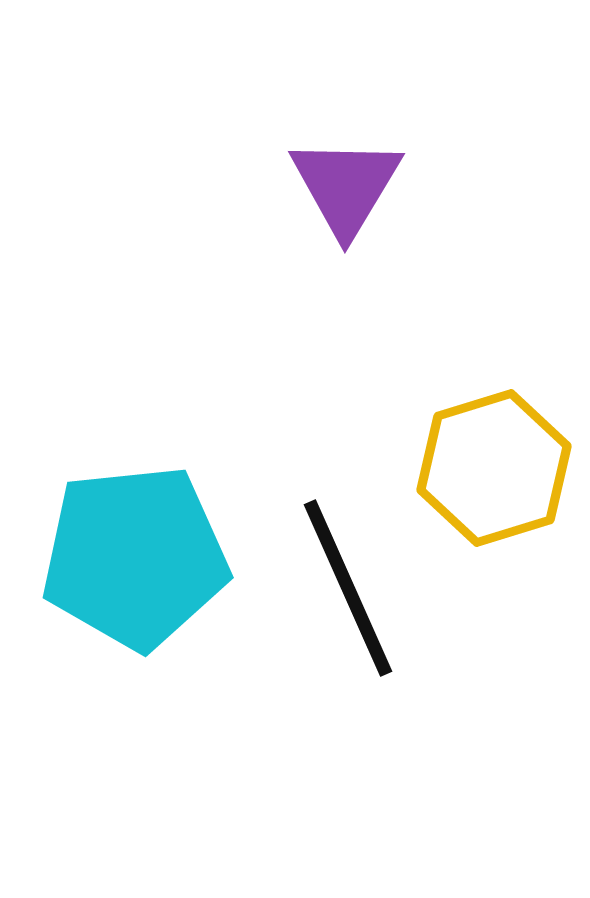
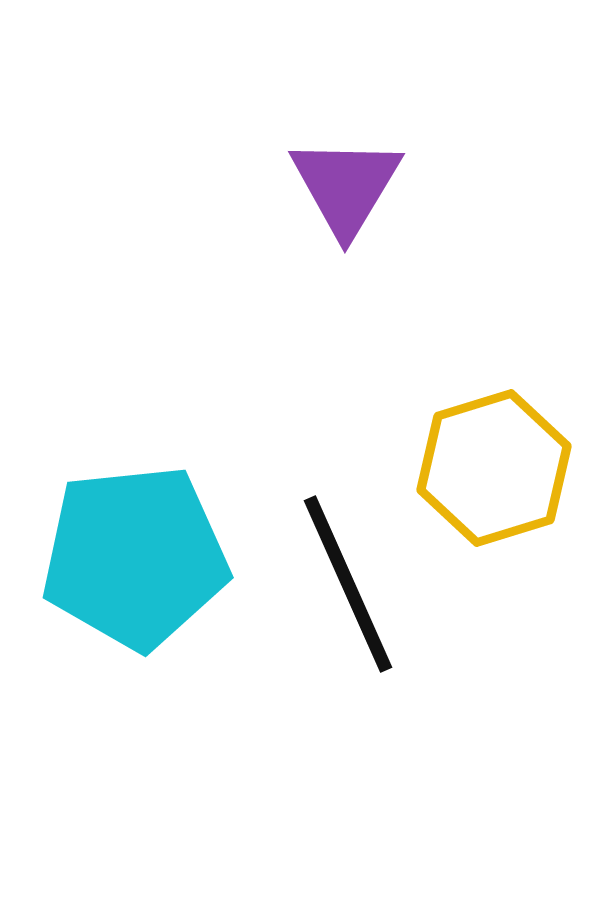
black line: moved 4 px up
